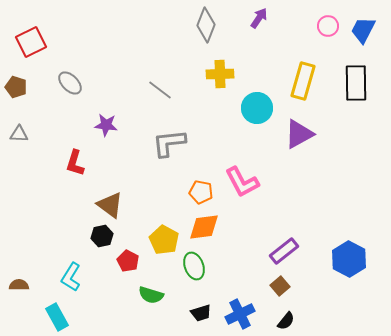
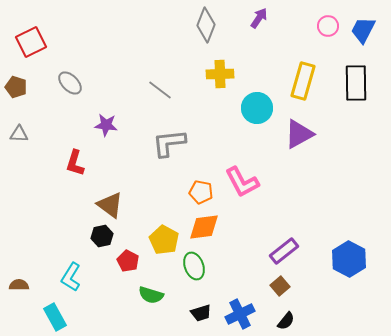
cyan rectangle: moved 2 px left
